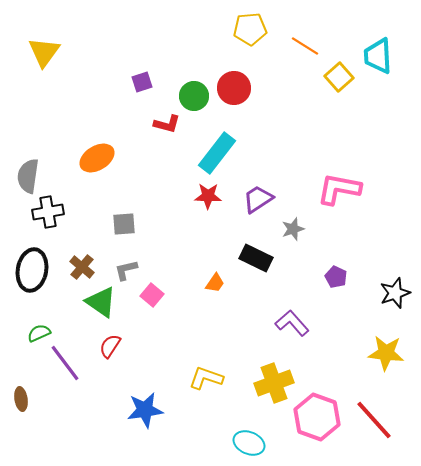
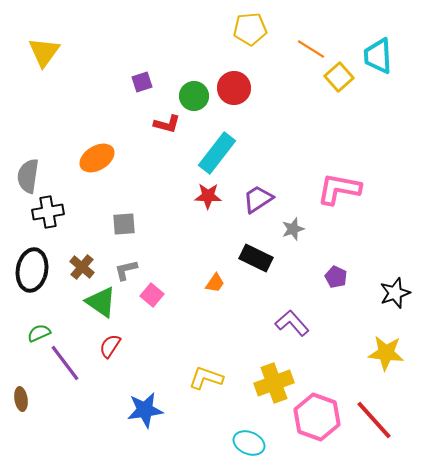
orange line: moved 6 px right, 3 px down
